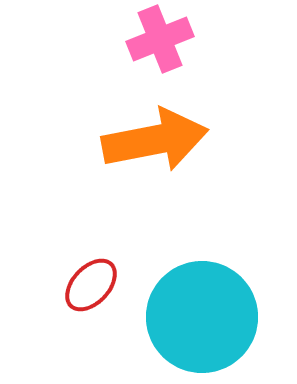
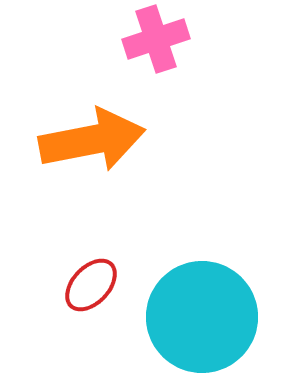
pink cross: moved 4 px left; rotated 4 degrees clockwise
orange arrow: moved 63 px left
